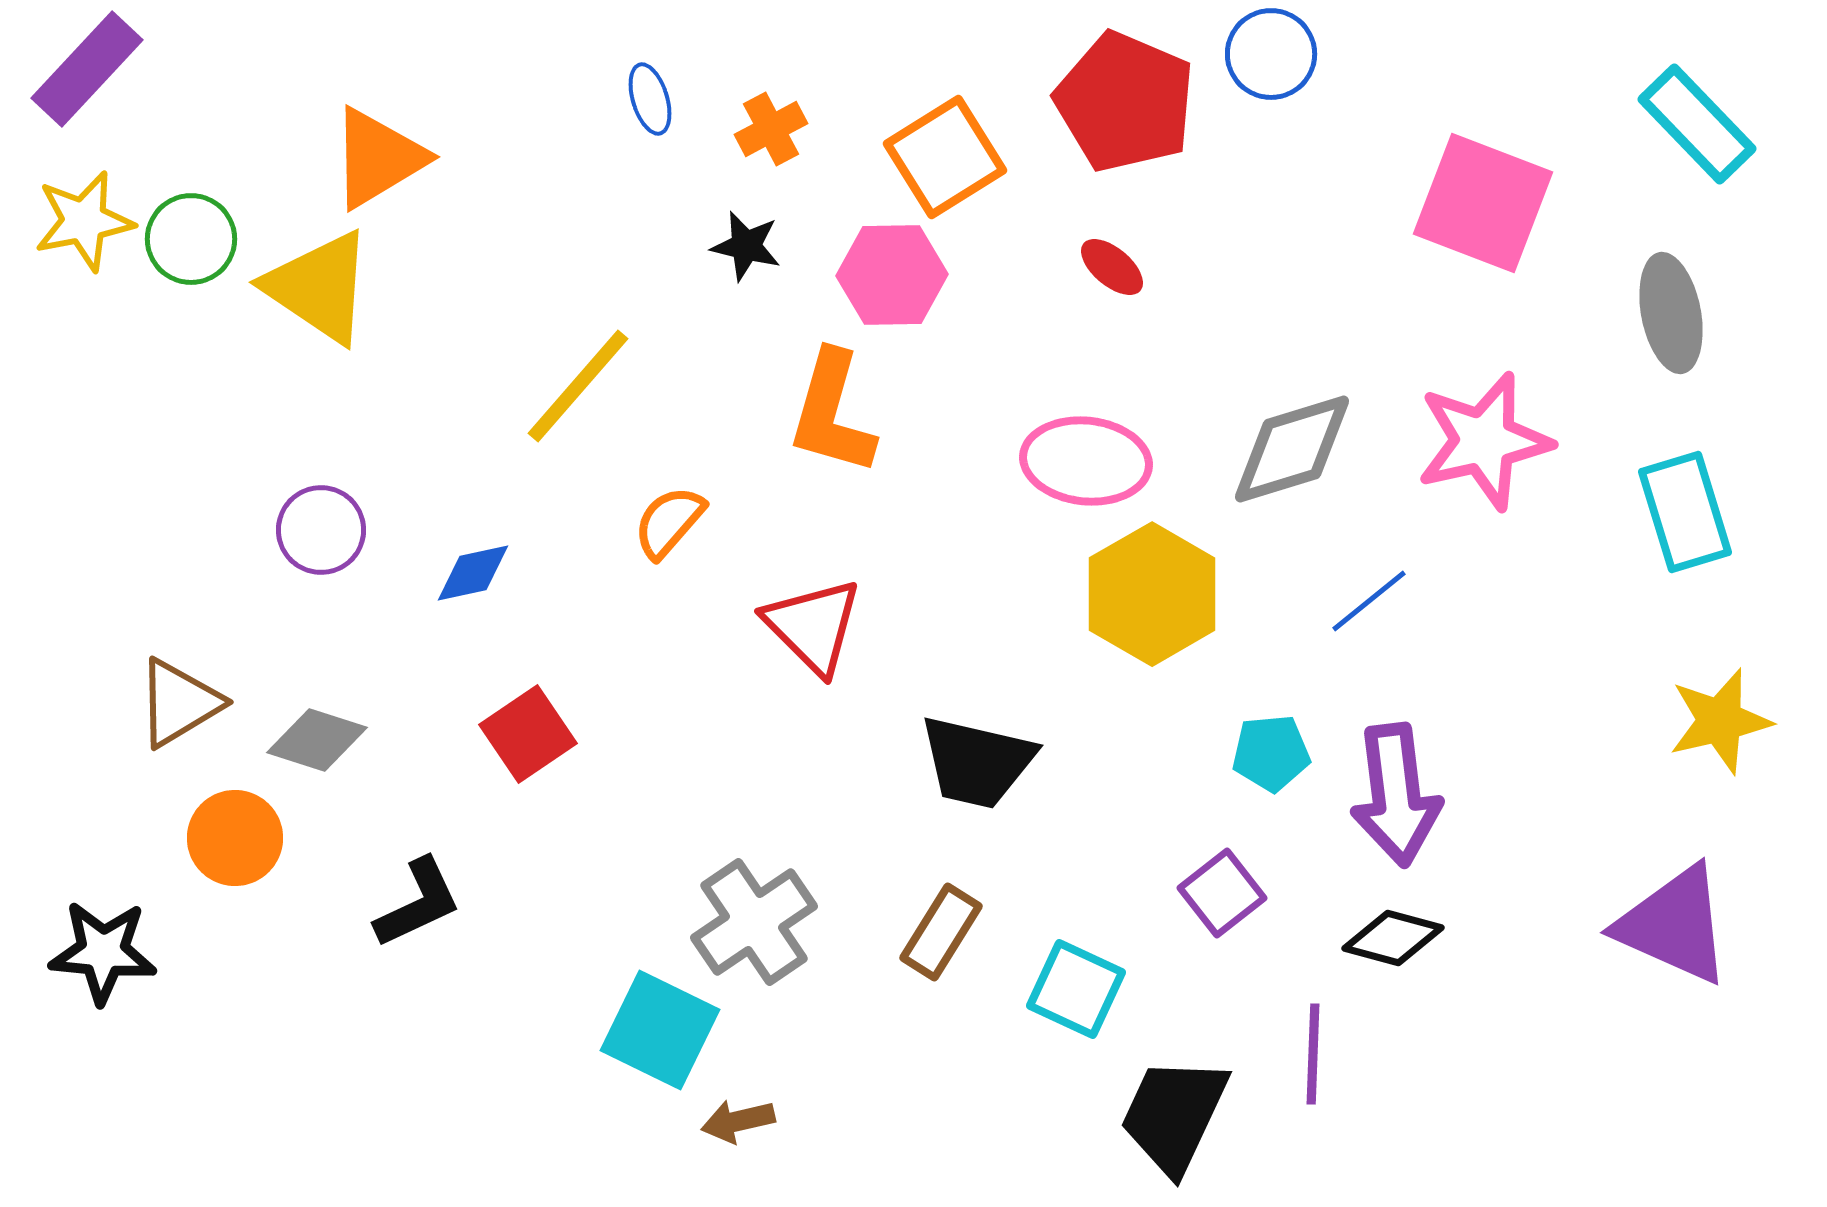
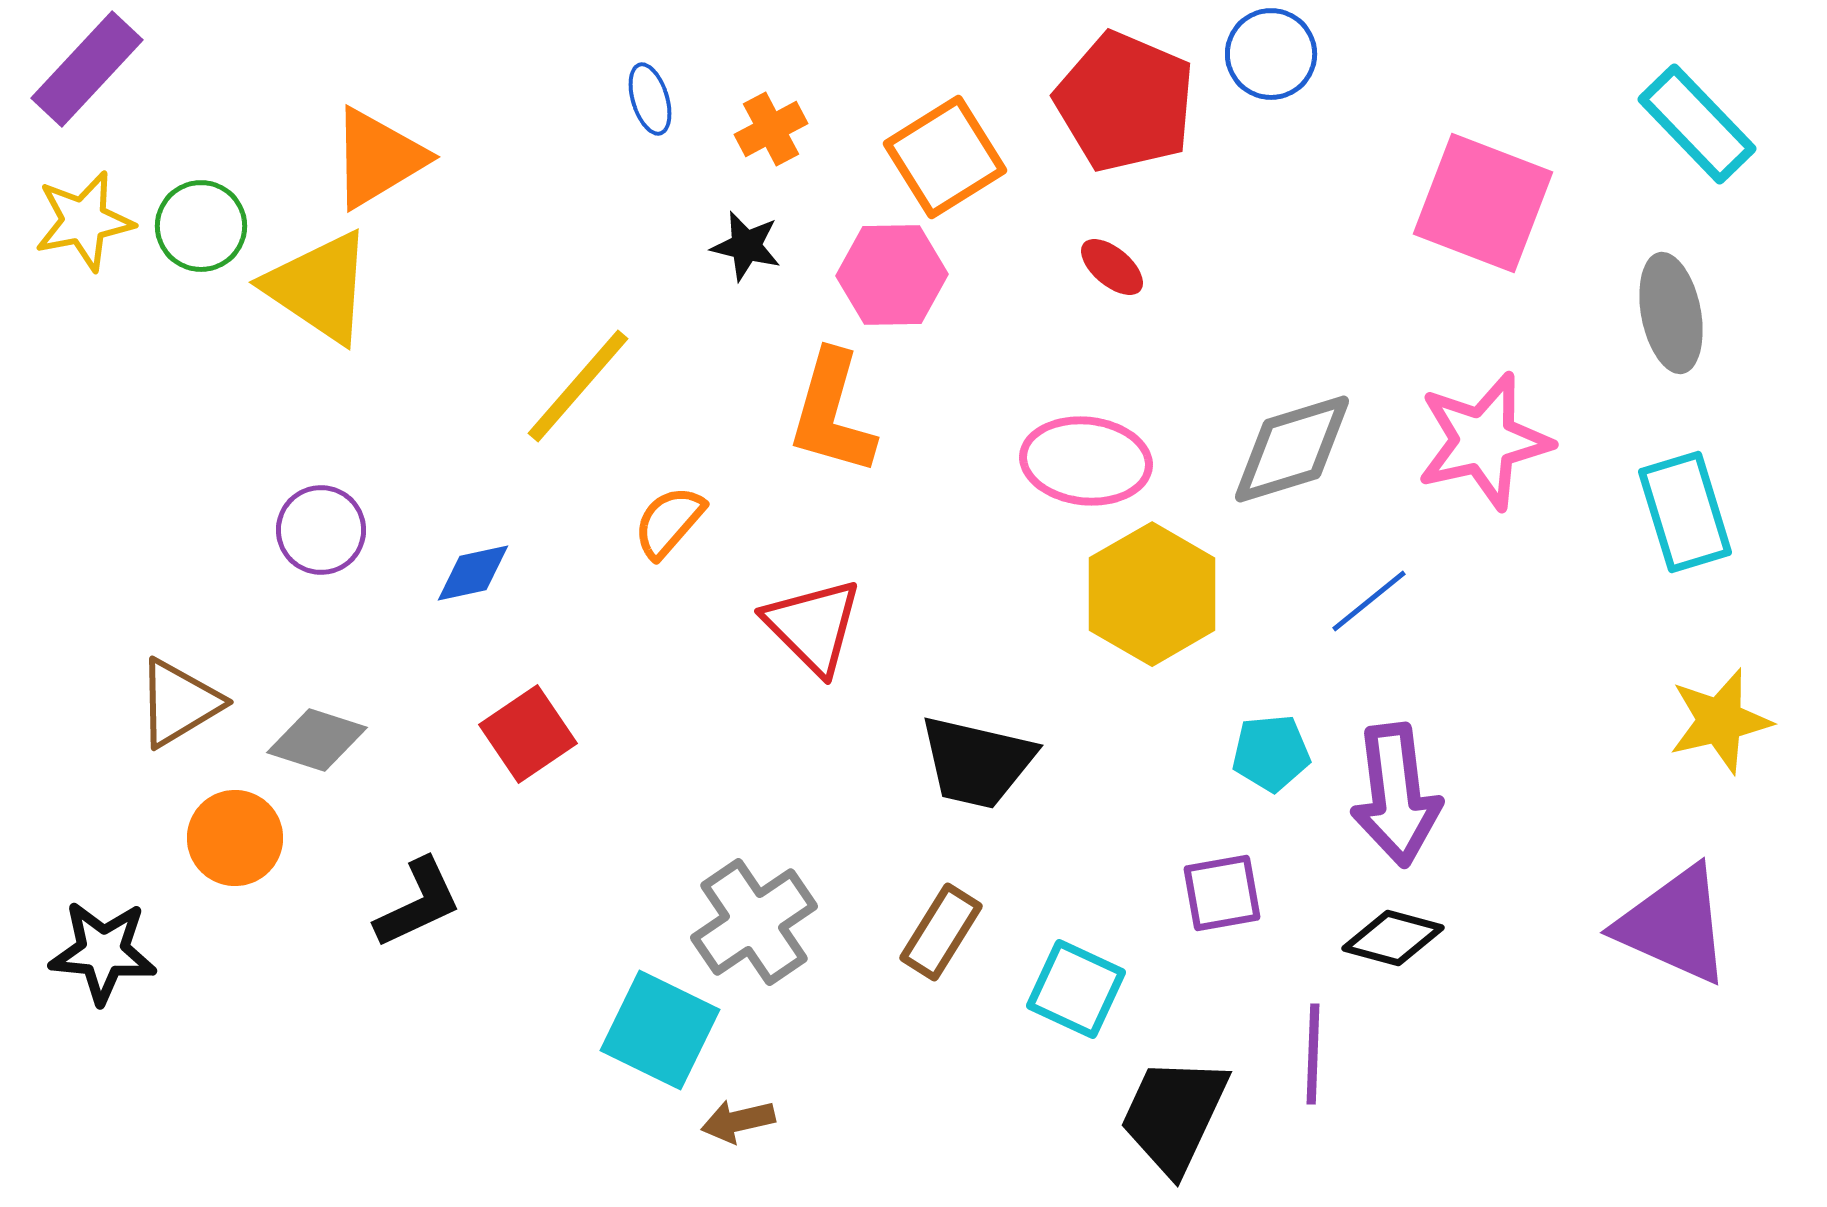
green circle at (191, 239): moved 10 px right, 13 px up
purple square at (1222, 893): rotated 28 degrees clockwise
